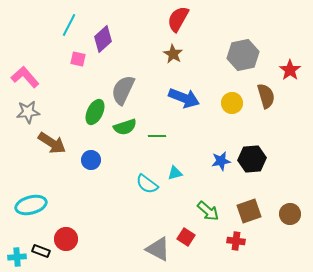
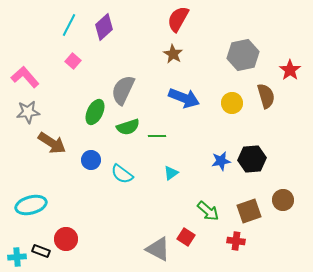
purple diamond: moved 1 px right, 12 px up
pink square: moved 5 px left, 2 px down; rotated 28 degrees clockwise
green semicircle: moved 3 px right
cyan triangle: moved 4 px left; rotated 21 degrees counterclockwise
cyan semicircle: moved 25 px left, 10 px up
brown circle: moved 7 px left, 14 px up
